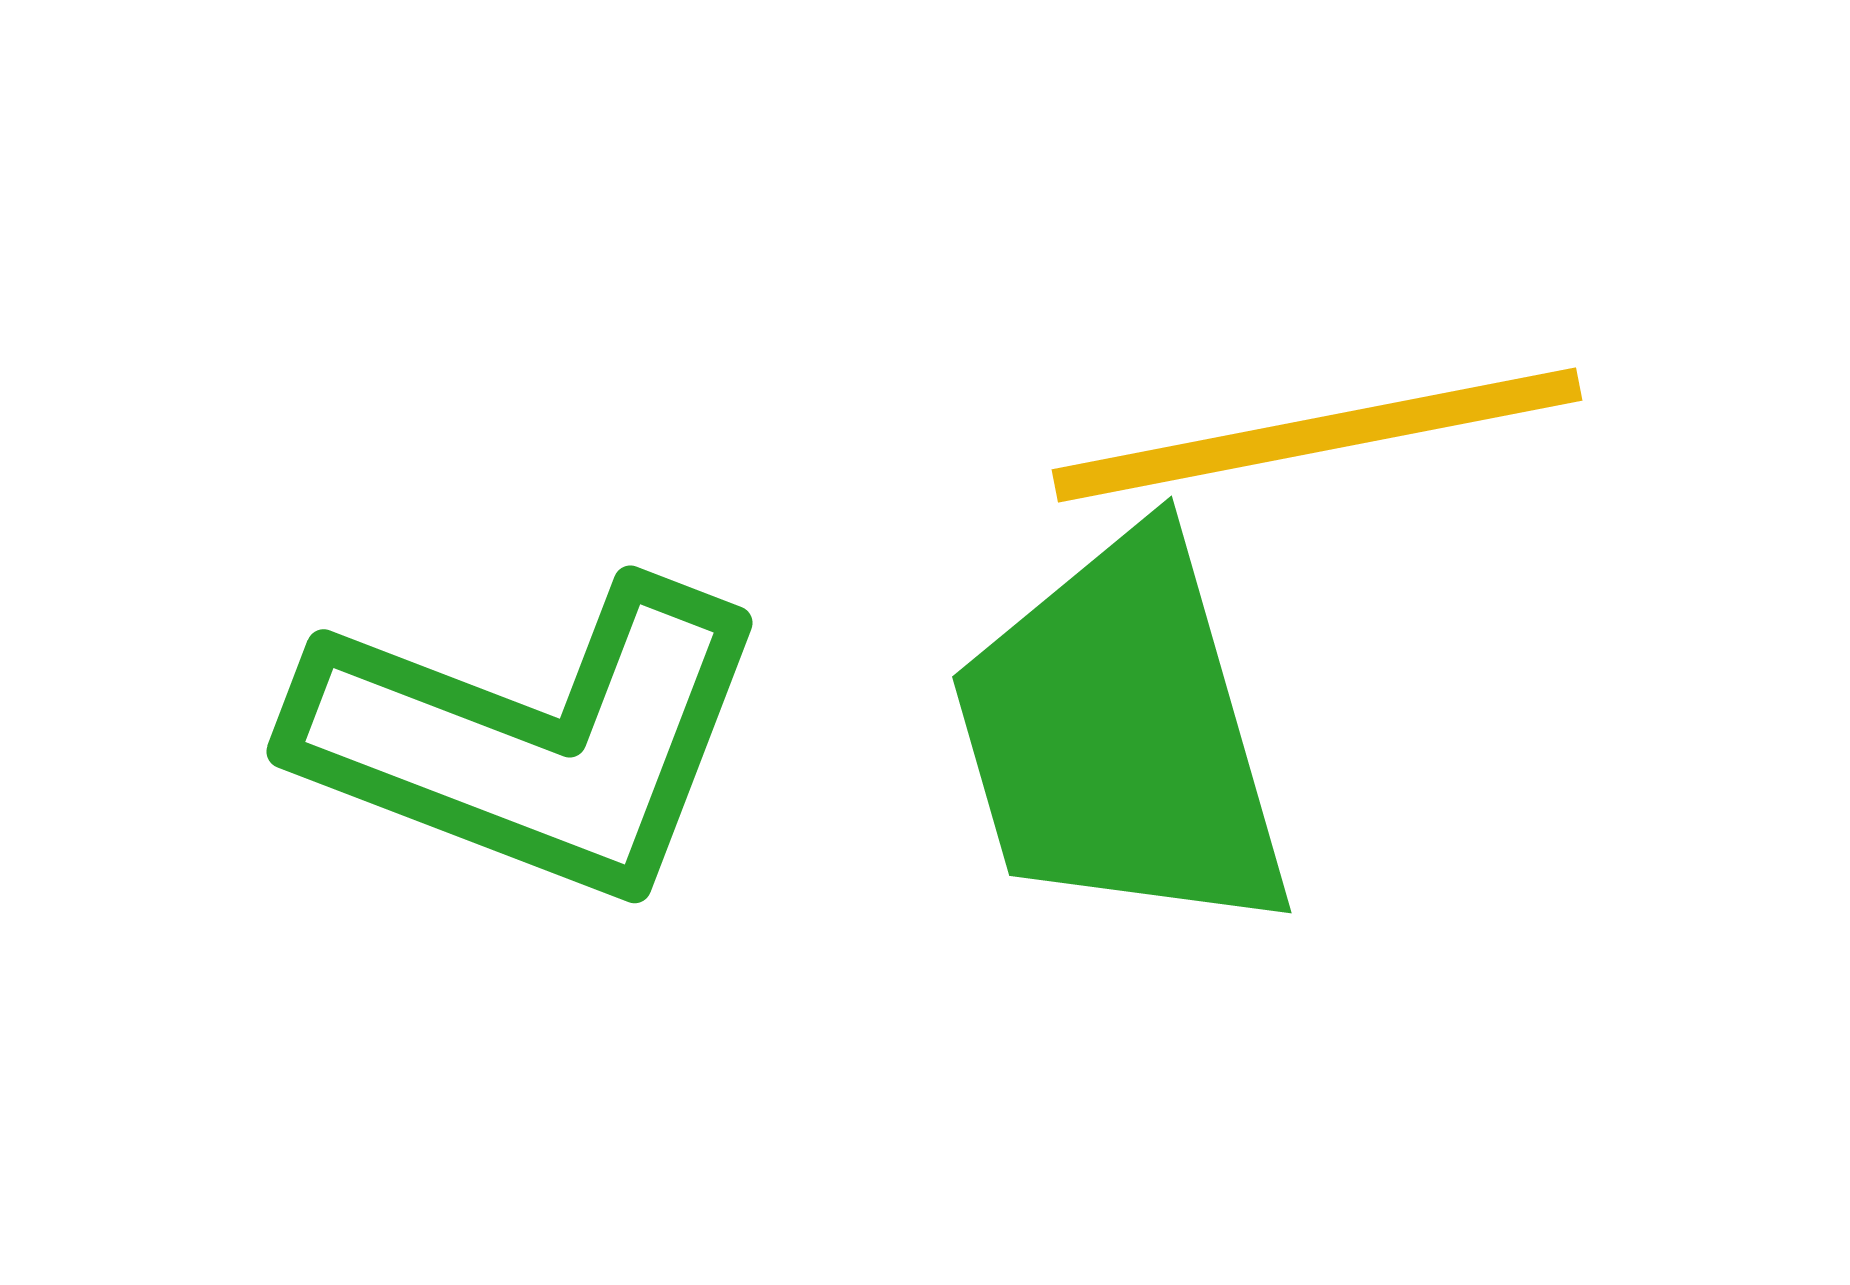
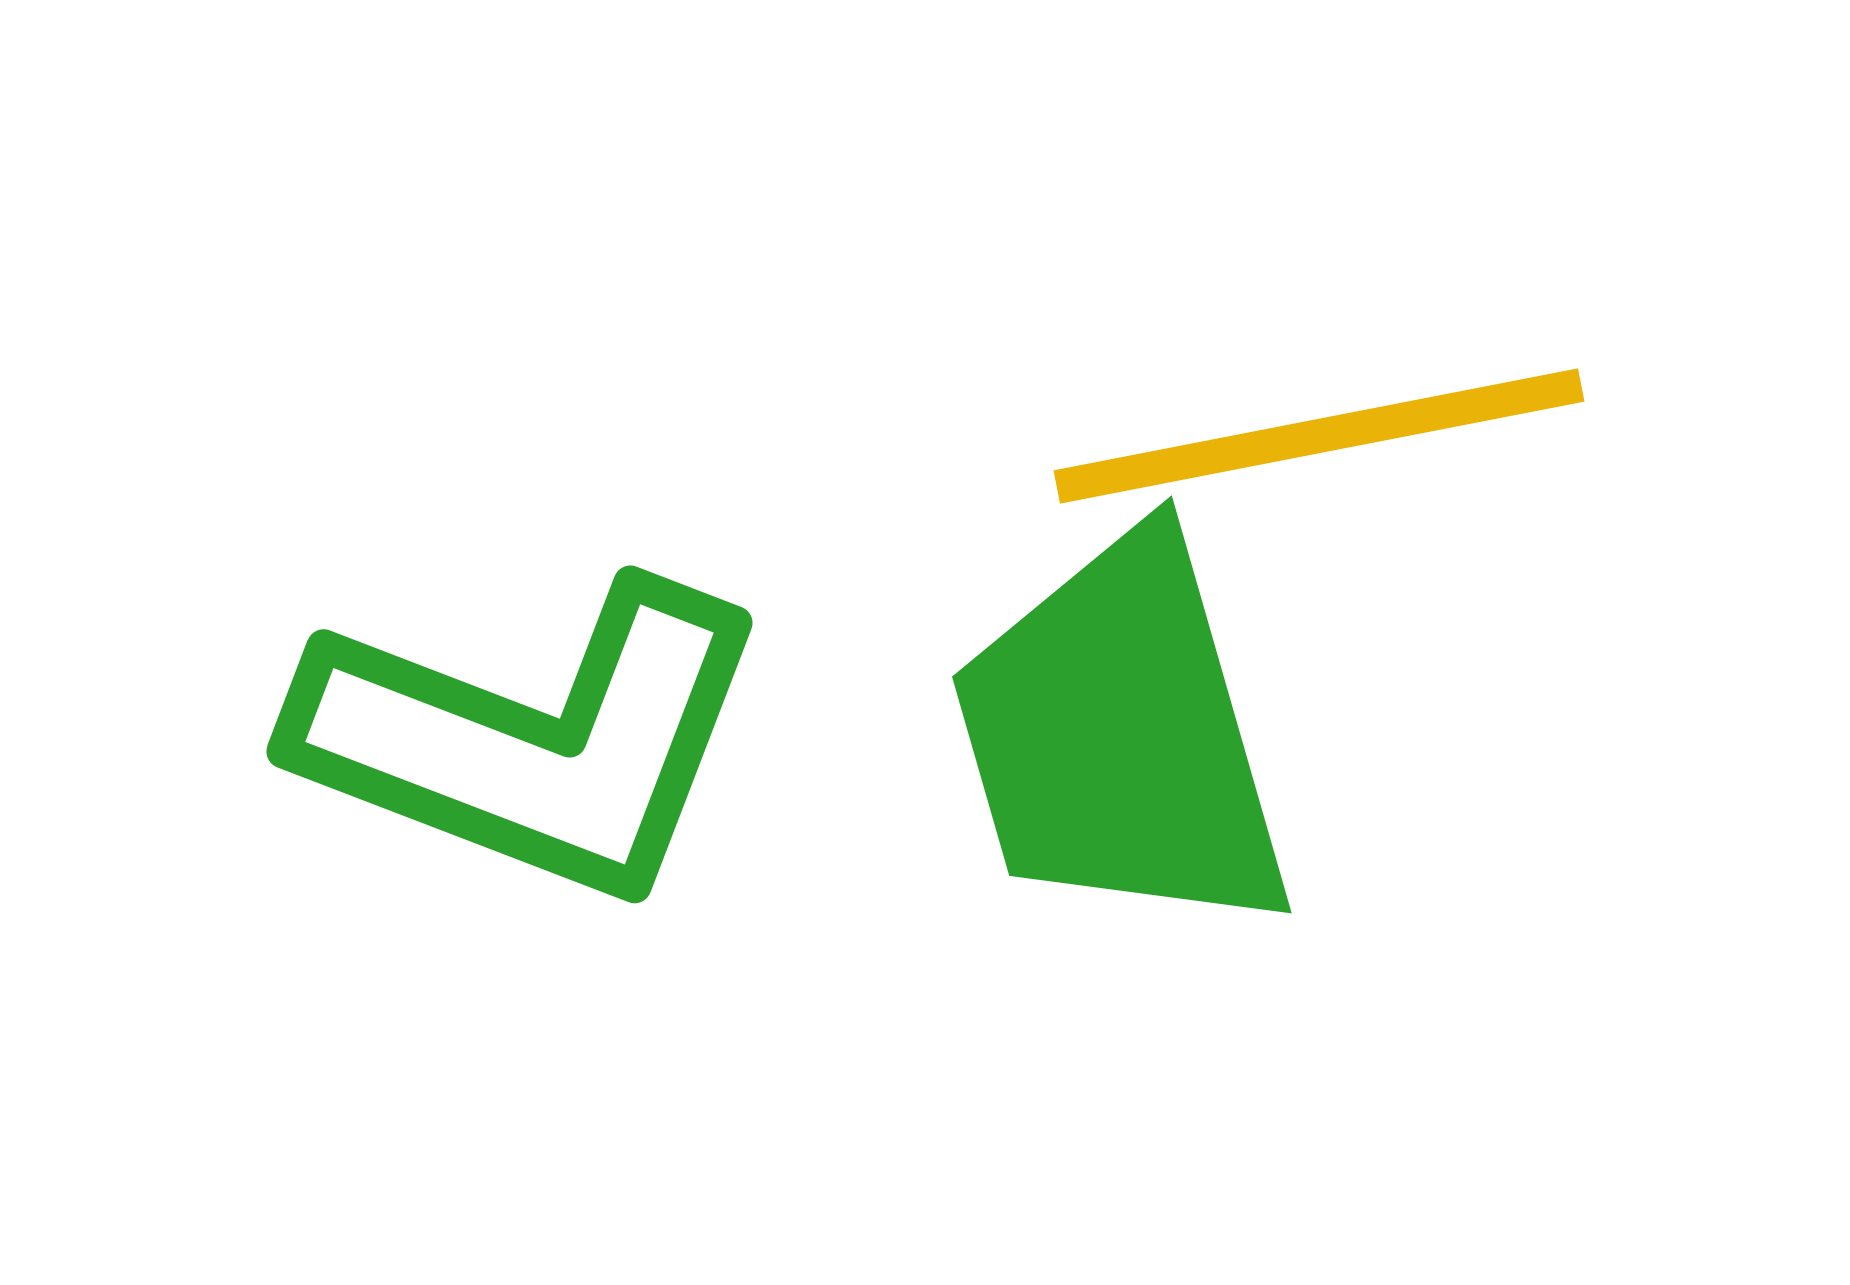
yellow line: moved 2 px right, 1 px down
